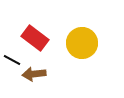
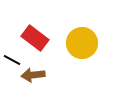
brown arrow: moved 1 px left, 1 px down
